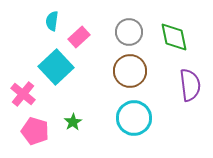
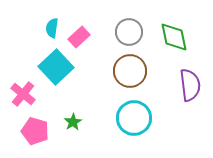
cyan semicircle: moved 7 px down
